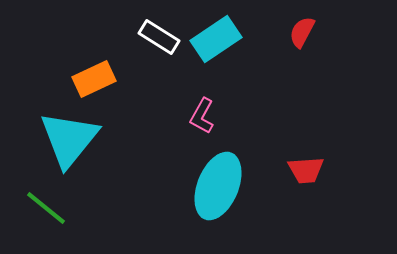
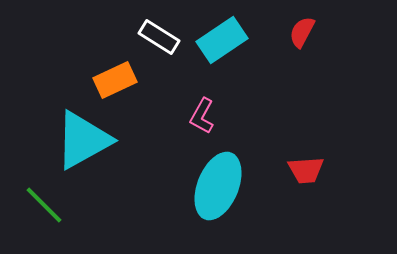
cyan rectangle: moved 6 px right, 1 px down
orange rectangle: moved 21 px right, 1 px down
cyan triangle: moved 14 px right, 1 px down; rotated 22 degrees clockwise
green line: moved 2 px left, 3 px up; rotated 6 degrees clockwise
